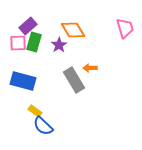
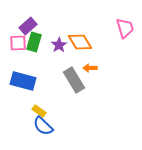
orange diamond: moved 7 px right, 12 px down
yellow rectangle: moved 4 px right
